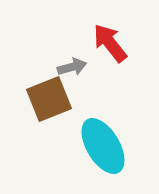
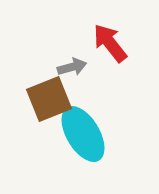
cyan ellipse: moved 20 px left, 12 px up
